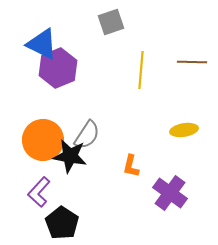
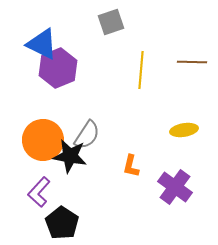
purple cross: moved 5 px right, 6 px up
